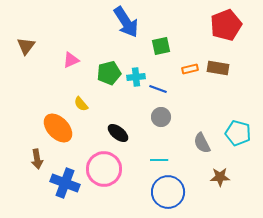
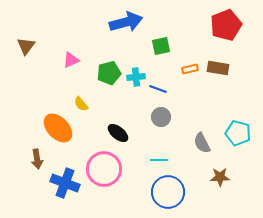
blue arrow: rotated 72 degrees counterclockwise
